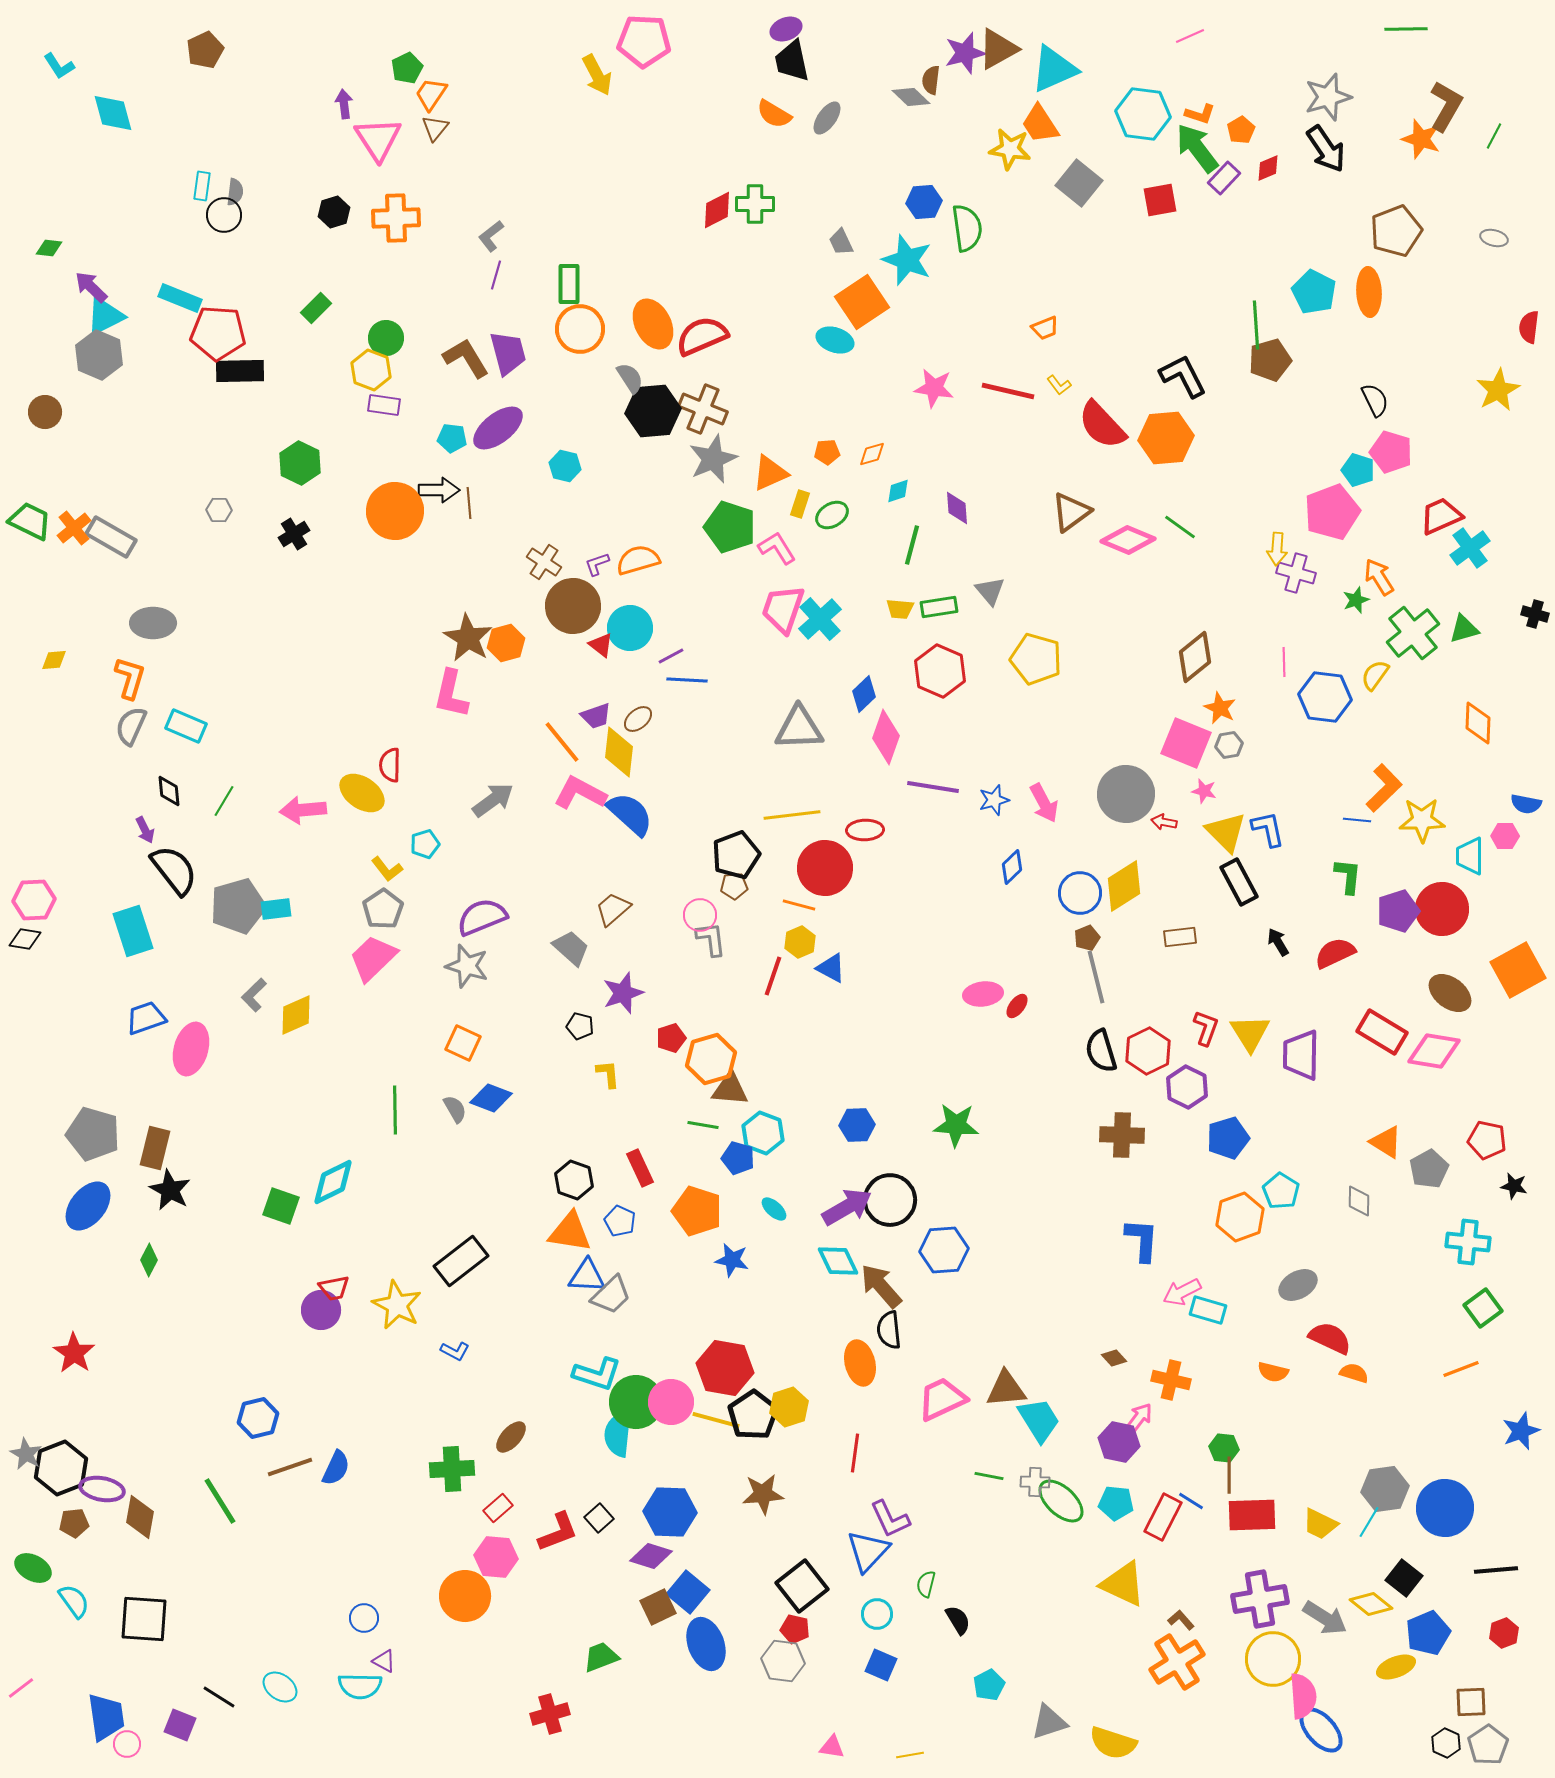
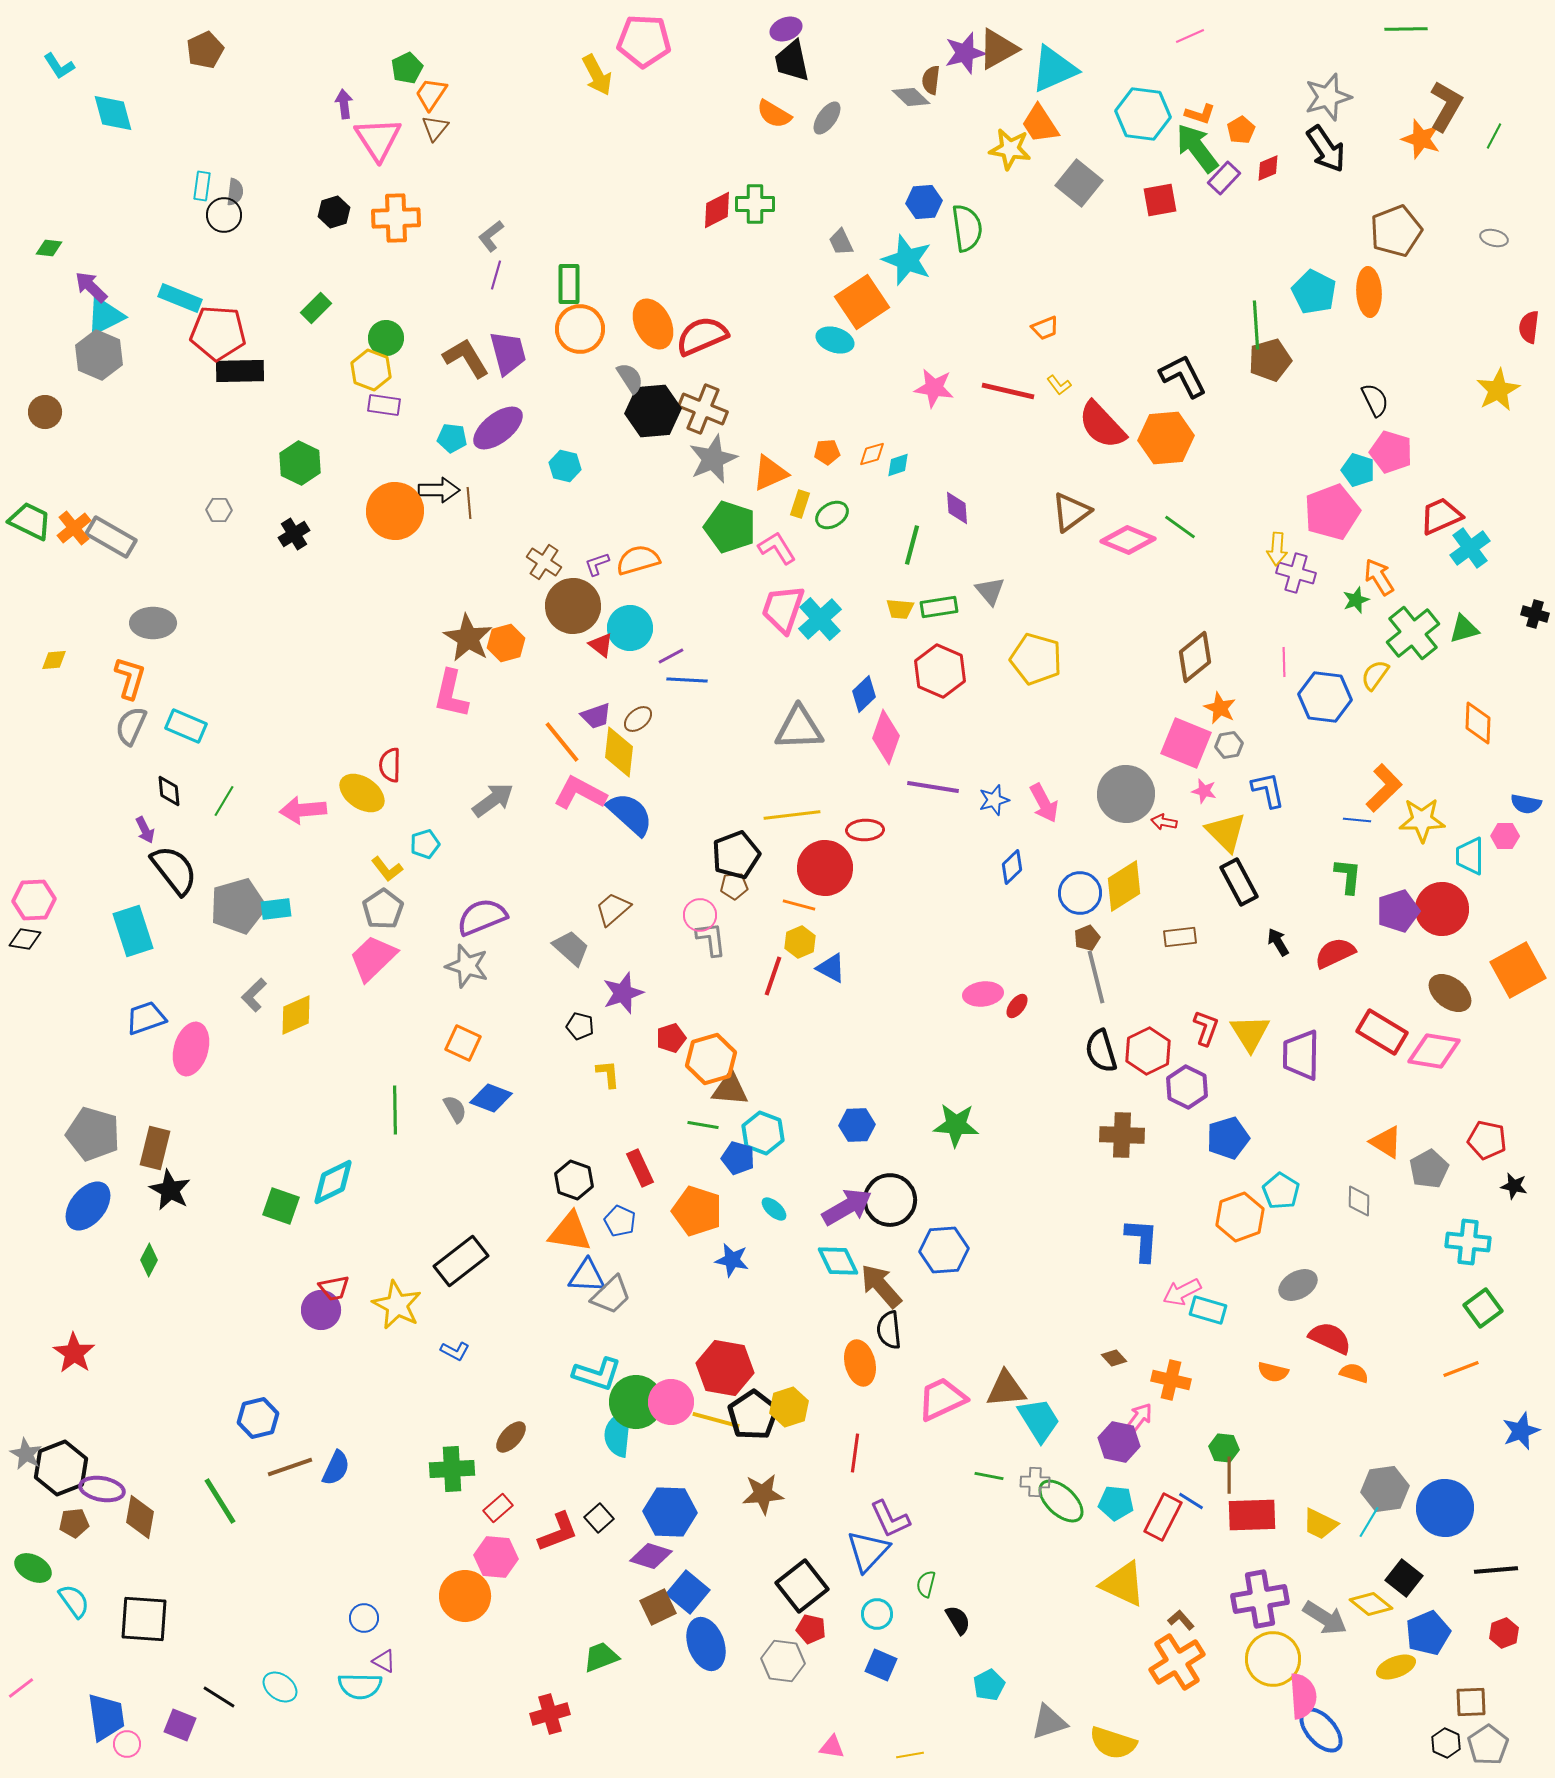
cyan diamond at (898, 491): moved 26 px up
blue L-shape at (1268, 829): moved 39 px up
red pentagon at (795, 1629): moved 16 px right
